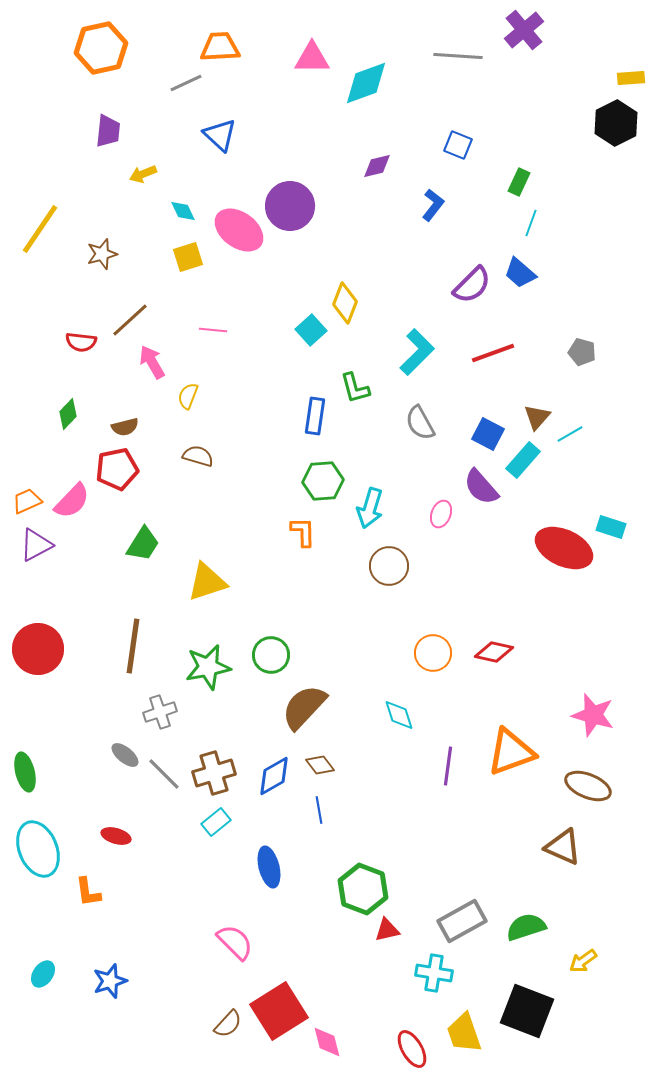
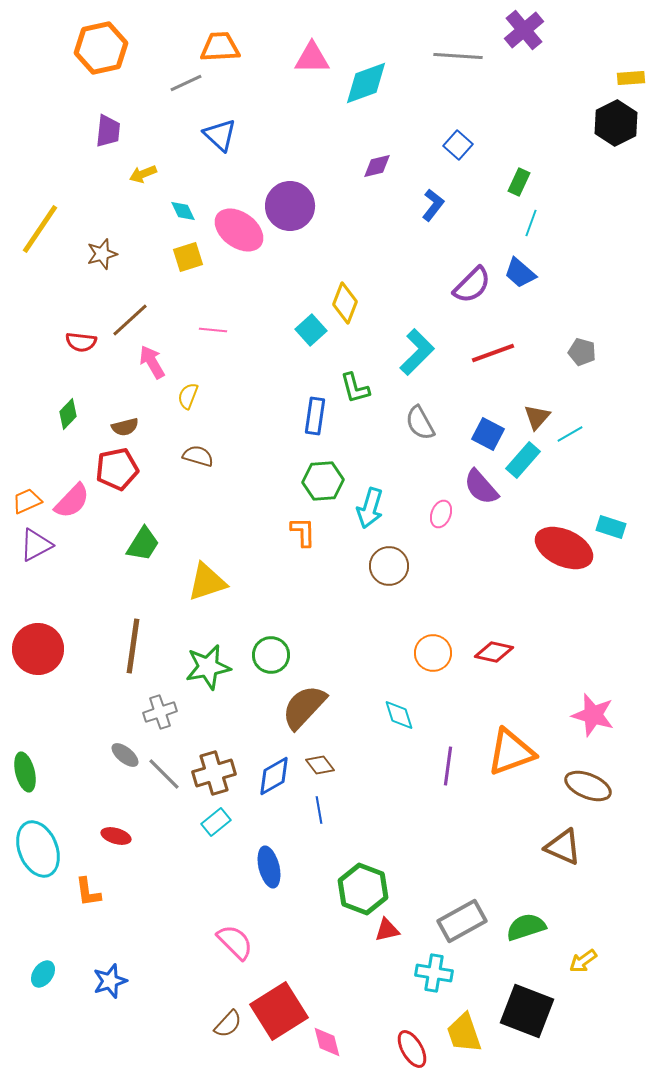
blue square at (458, 145): rotated 20 degrees clockwise
